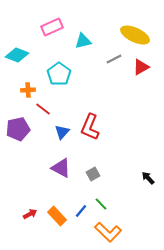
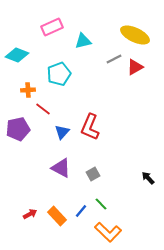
red triangle: moved 6 px left
cyan pentagon: rotated 15 degrees clockwise
